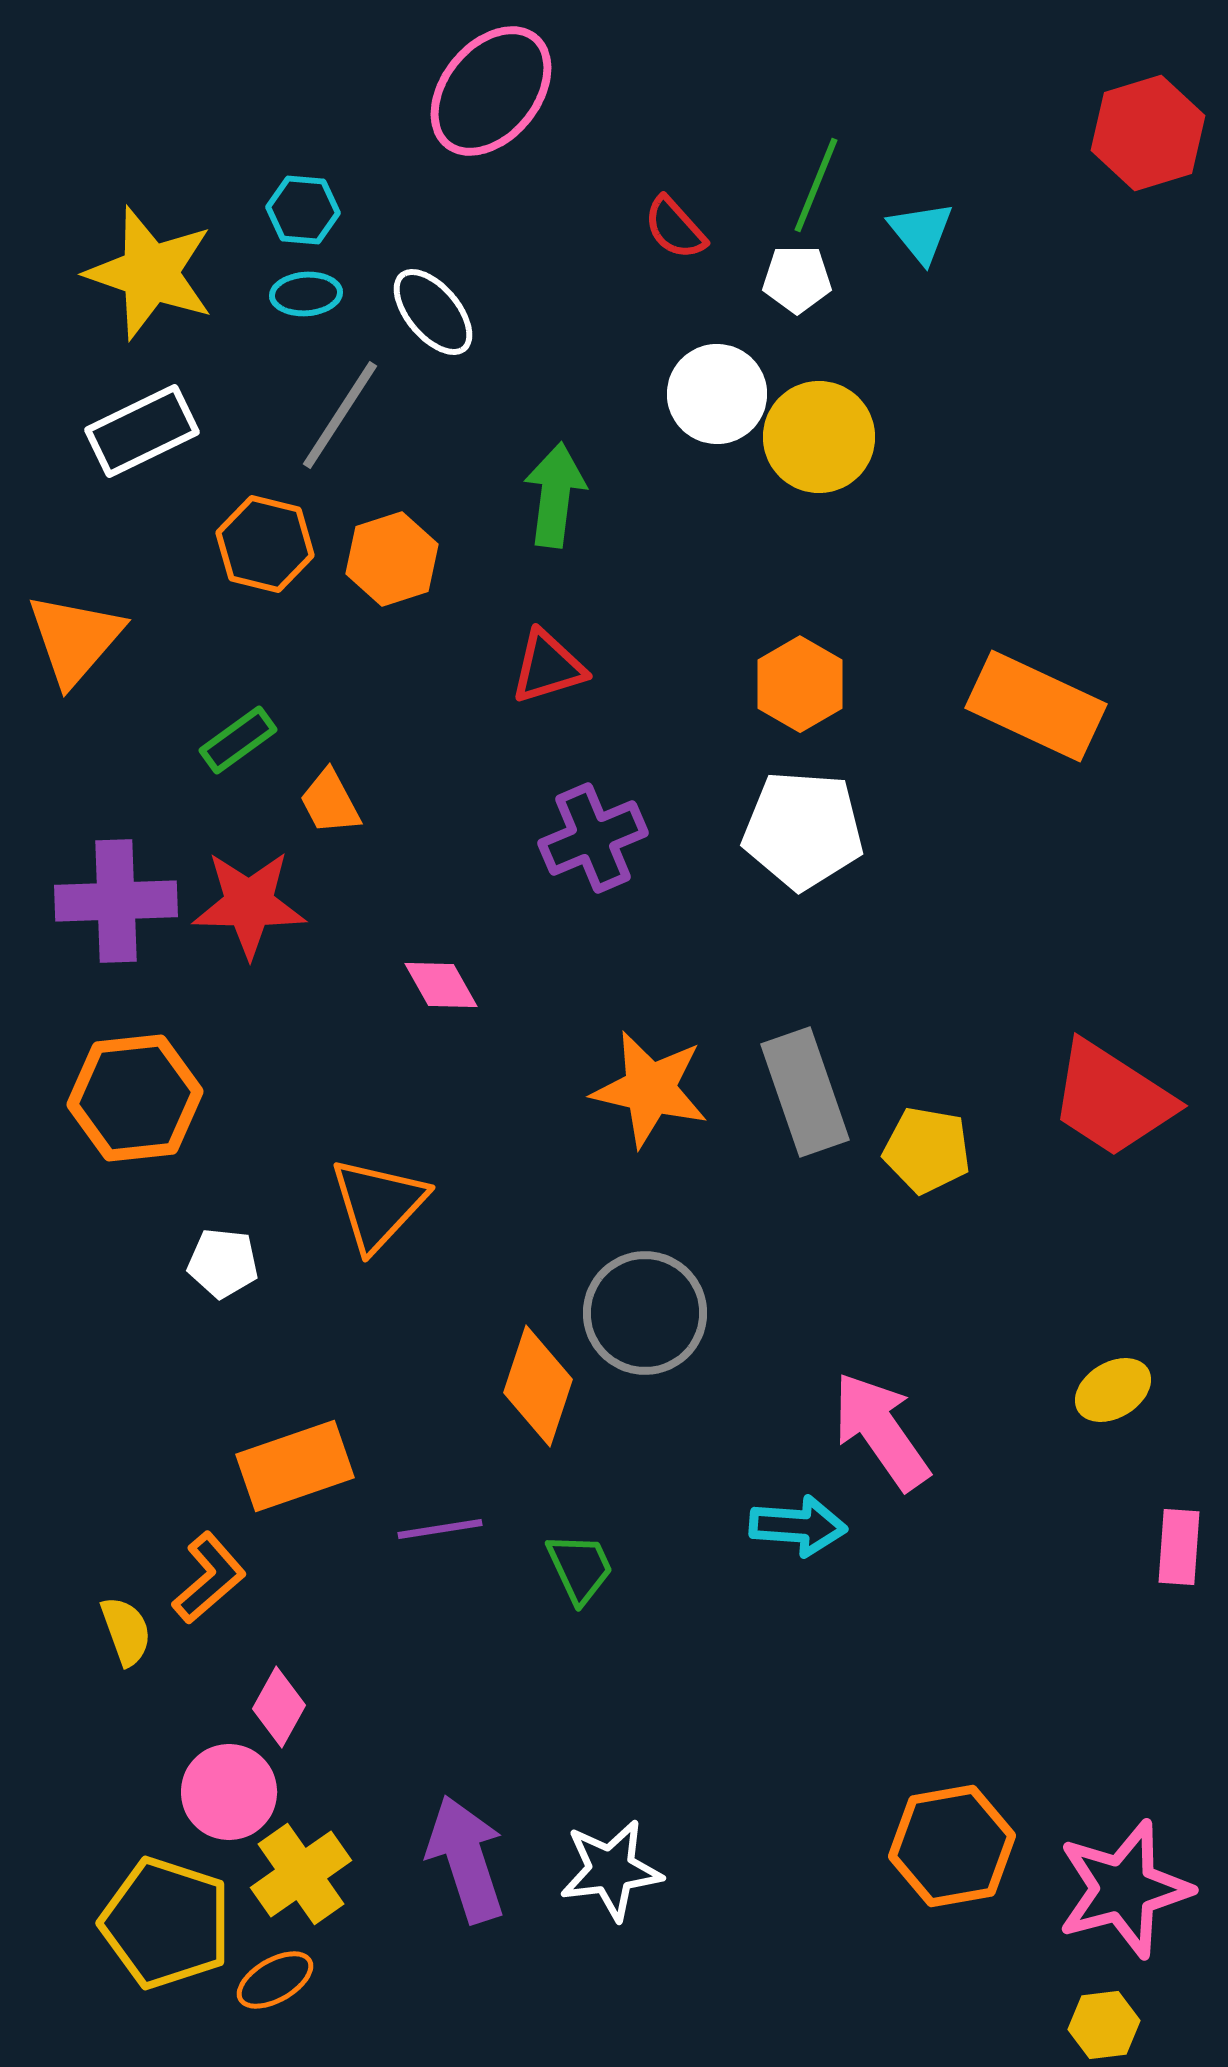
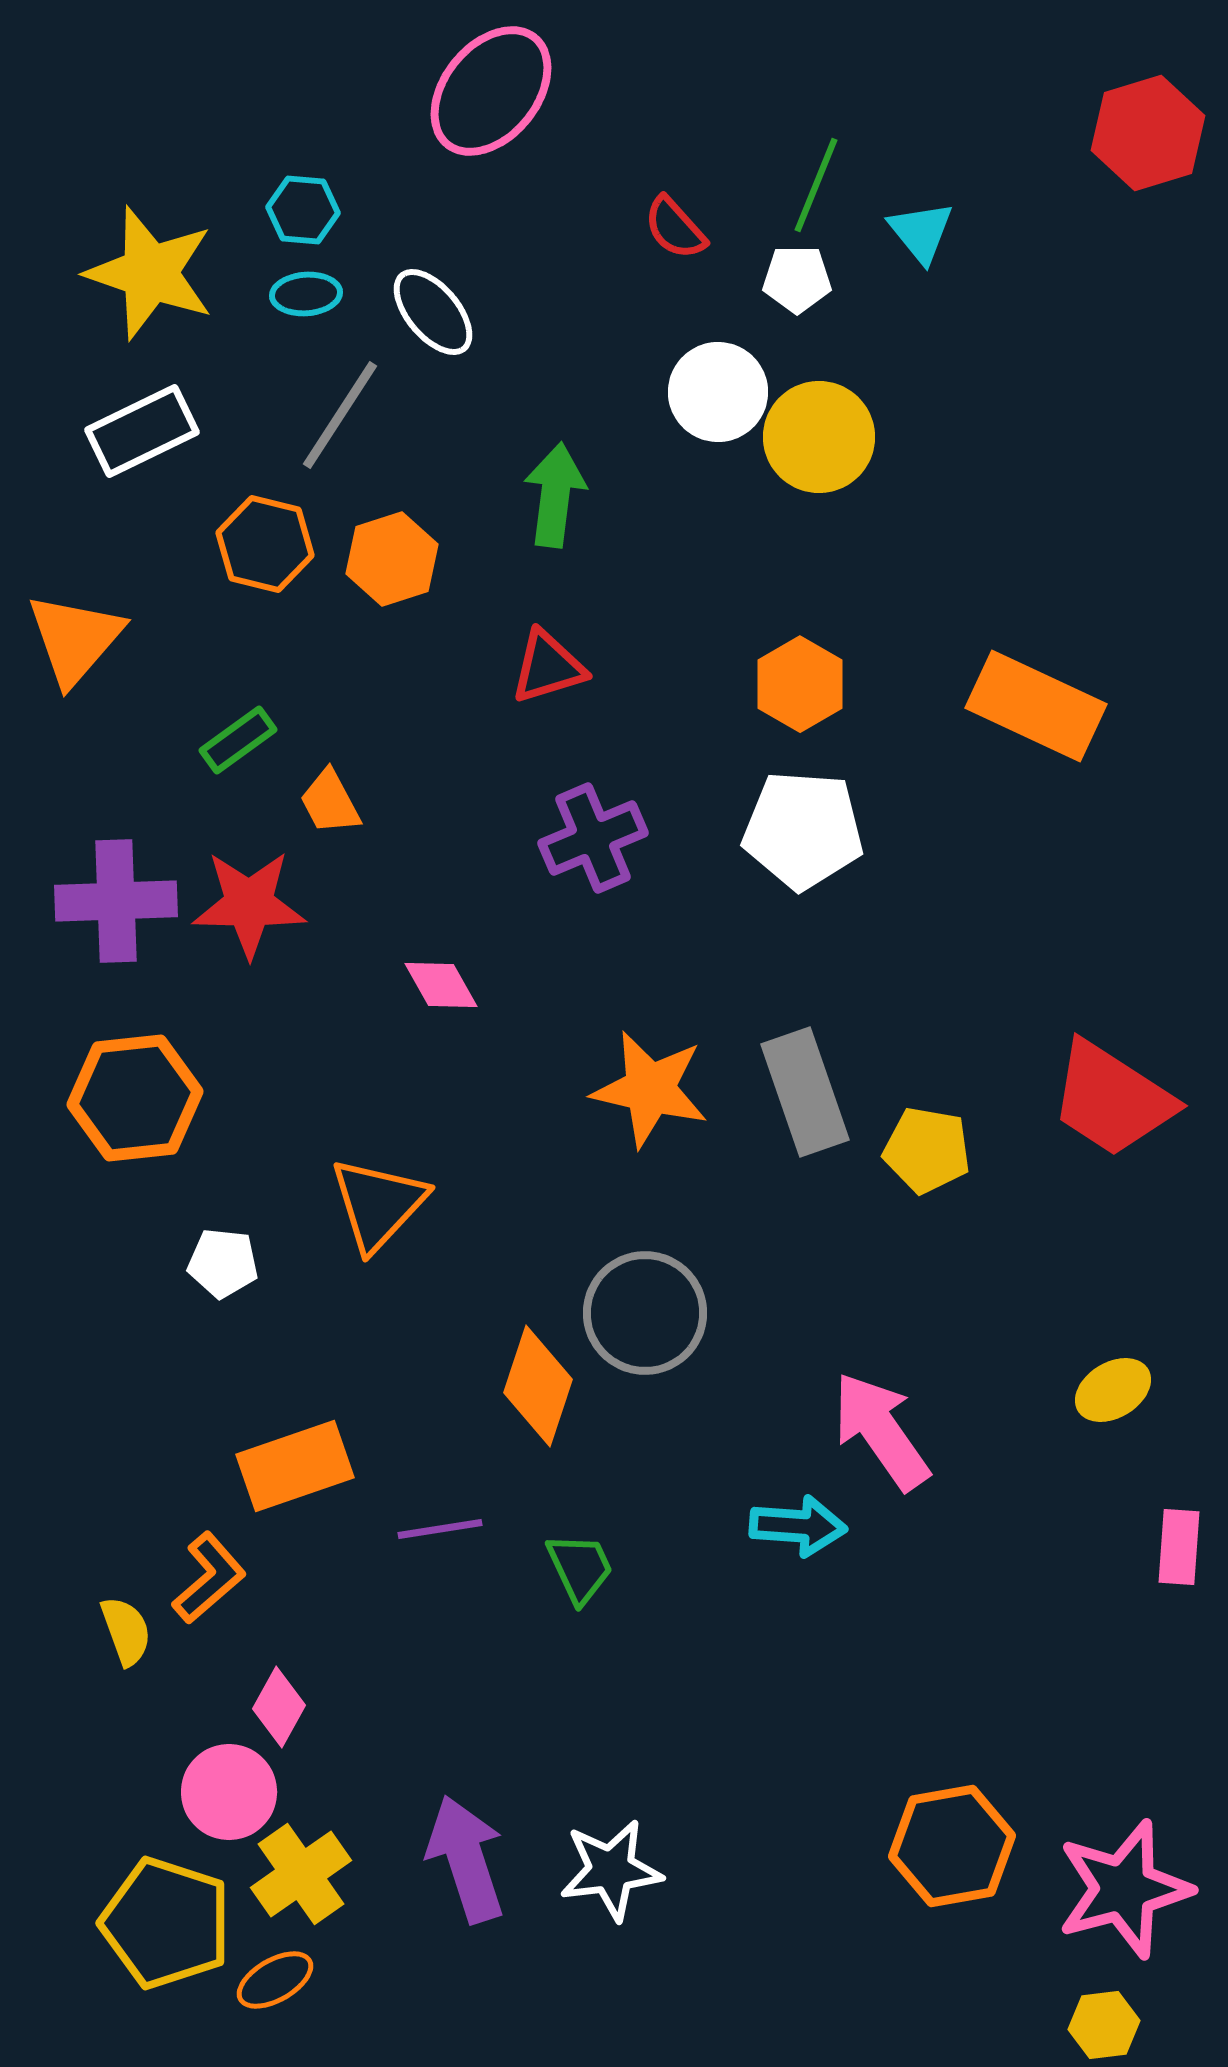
white circle at (717, 394): moved 1 px right, 2 px up
